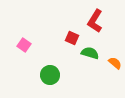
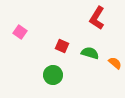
red L-shape: moved 2 px right, 3 px up
red square: moved 10 px left, 8 px down
pink square: moved 4 px left, 13 px up
green circle: moved 3 px right
